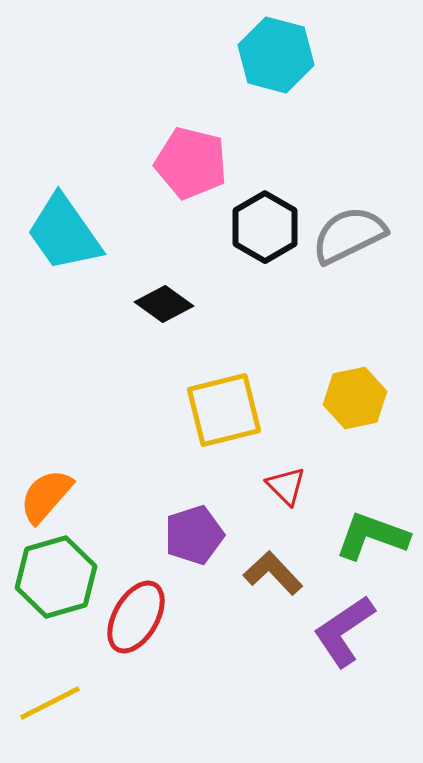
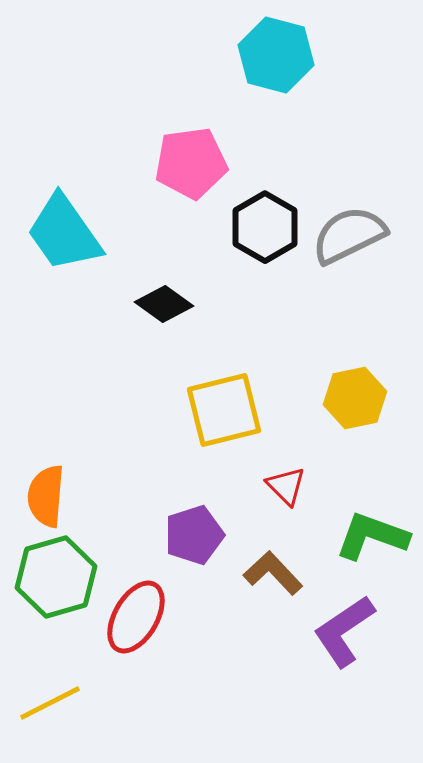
pink pentagon: rotated 22 degrees counterclockwise
orange semicircle: rotated 36 degrees counterclockwise
